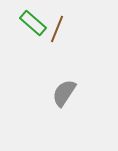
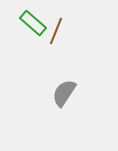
brown line: moved 1 px left, 2 px down
